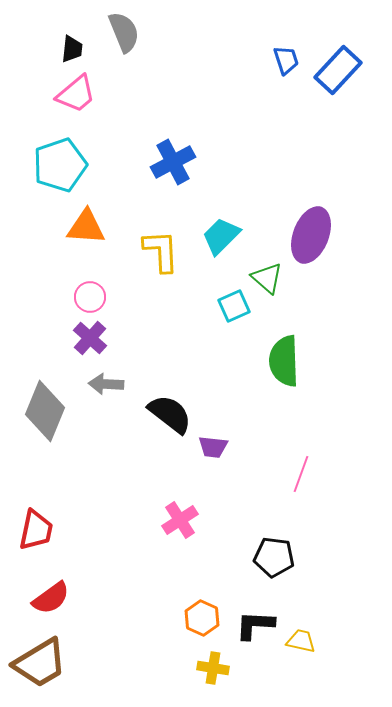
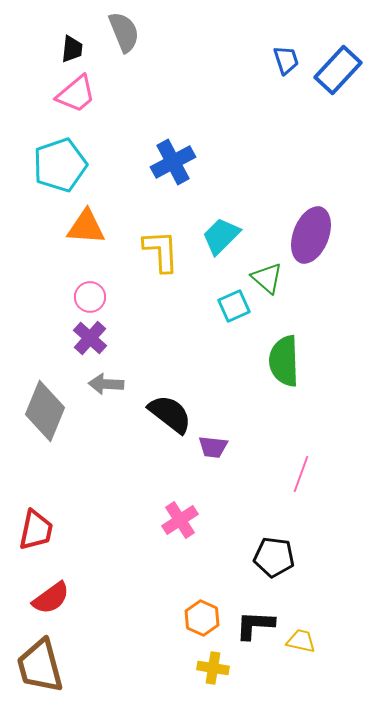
brown trapezoid: moved 3 px down; rotated 106 degrees clockwise
